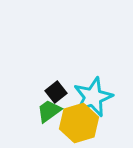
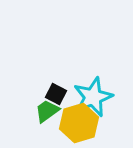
black square: moved 2 px down; rotated 25 degrees counterclockwise
green trapezoid: moved 2 px left
